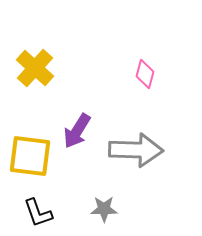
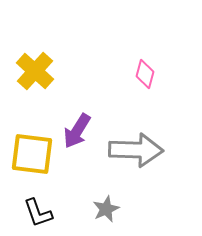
yellow cross: moved 3 px down
yellow square: moved 2 px right, 2 px up
gray star: moved 2 px right; rotated 24 degrees counterclockwise
